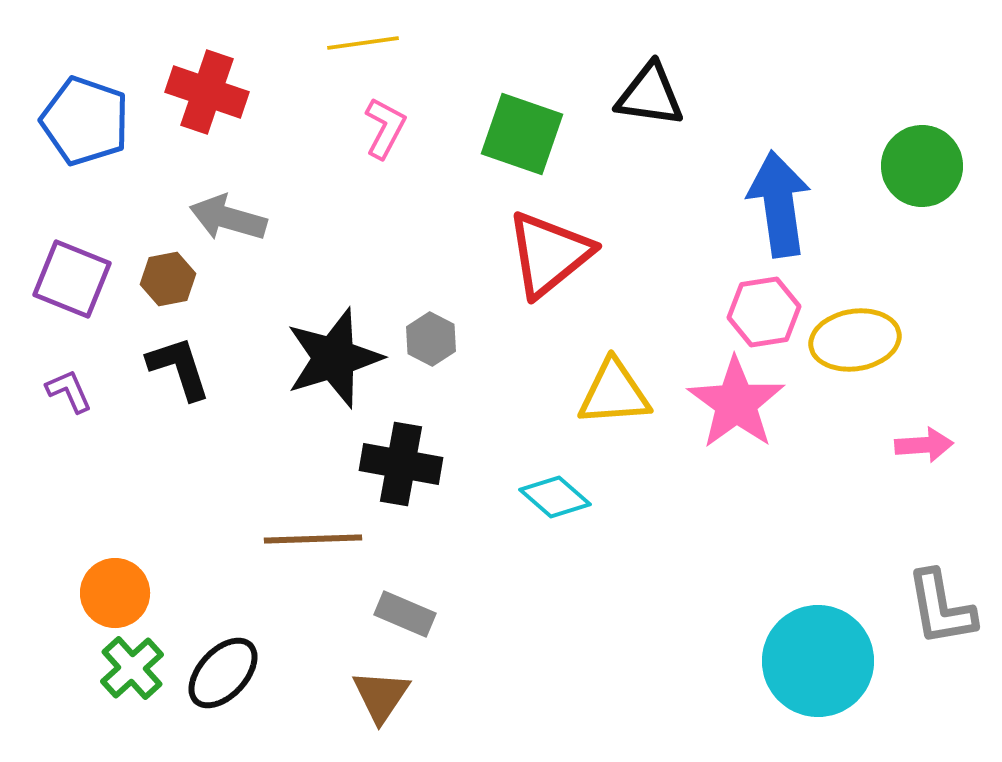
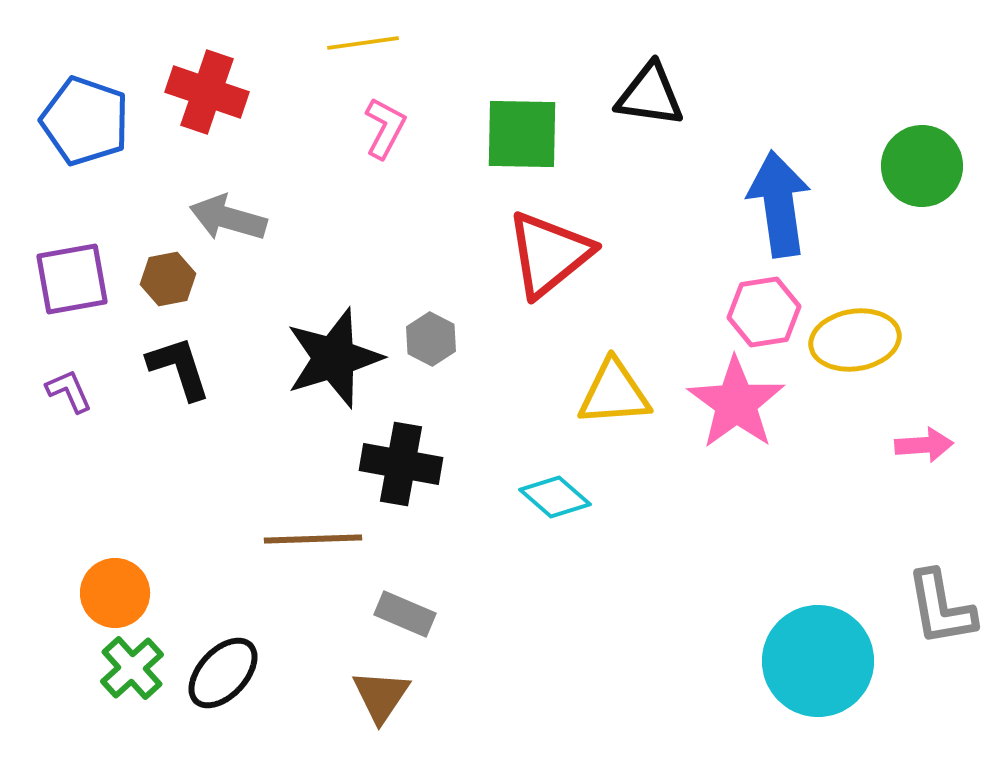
green square: rotated 18 degrees counterclockwise
purple square: rotated 32 degrees counterclockwise
